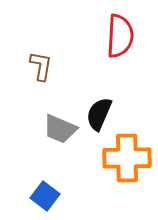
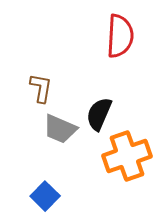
brown L-shape: moved 22 px down
orange cross: moved 2 px up; rotated 18 degrees counterclockwise
blue square: rotated 8 degrees clockwise
